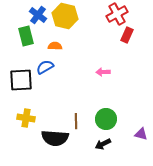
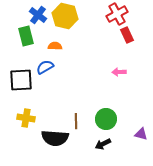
red rectangle: rotated 49 degrees counterclockwise
pink arrow: moved 16 px right
